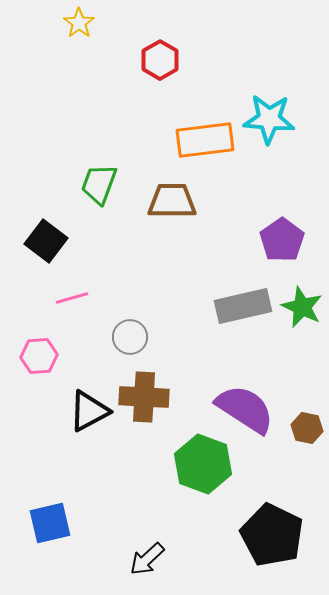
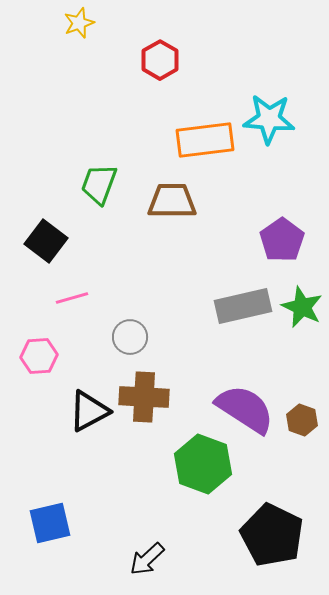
yellow star: rotated 16 degrees clockwise
brown hexagon: moved 5 px left, 8 px up; rotated 8 degrees clockwise
